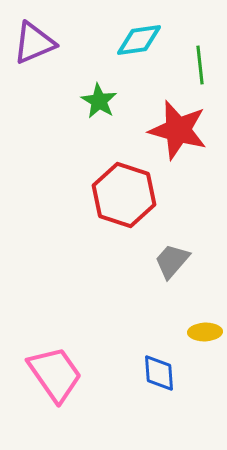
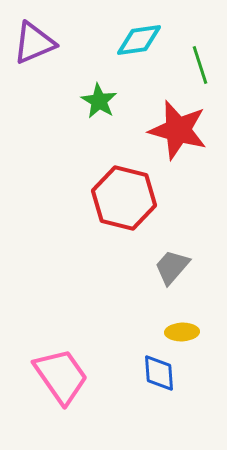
green line: rotated 12 degrees counterclockwise
red hexagon: moved 3 px down; rotated 4 degrees counterclockwise
gray trapezoid: moved 6 px down
yellow ellipse: moved 23 px left
pink trapezoid: moved 6 px right, 2 px down
